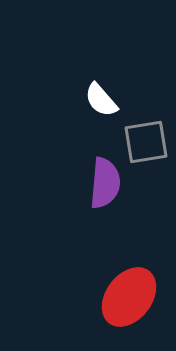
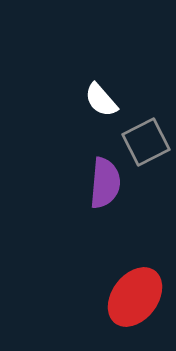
gray square: rotated 18 degrees counterclockwise
red ellipse: moved 6 px right
